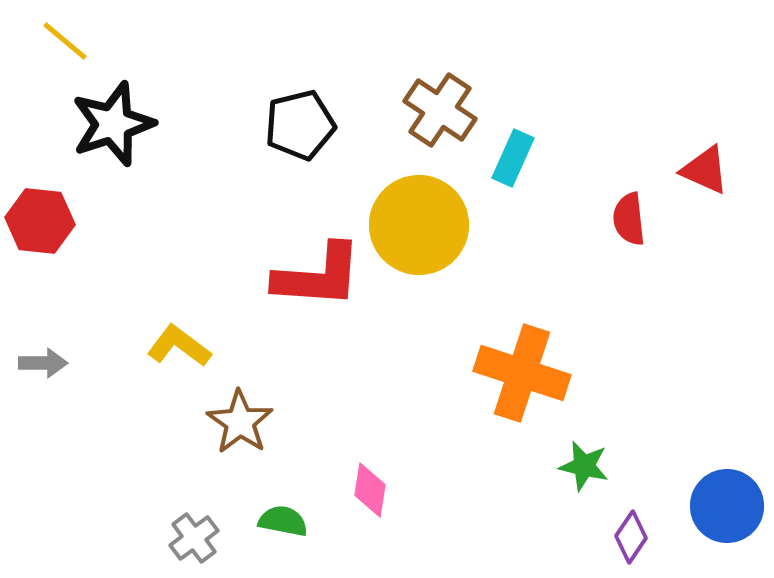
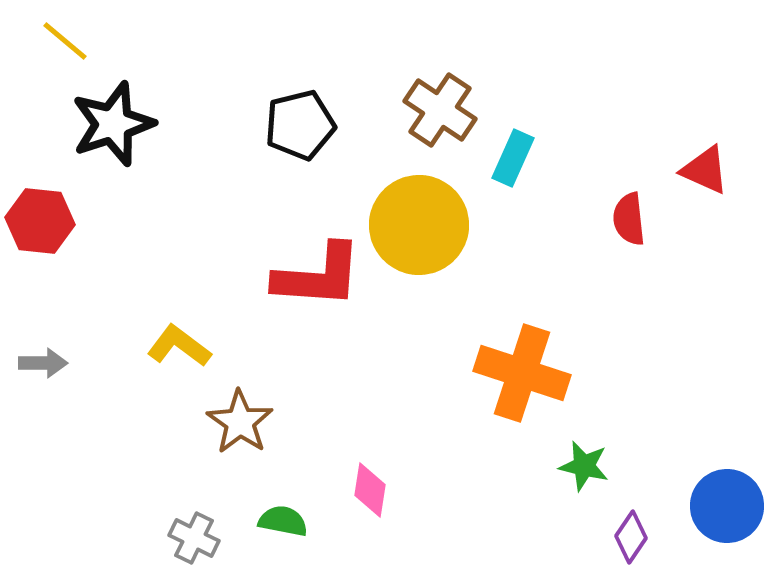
gray cross: rotated 27 degrees counterclockwise
